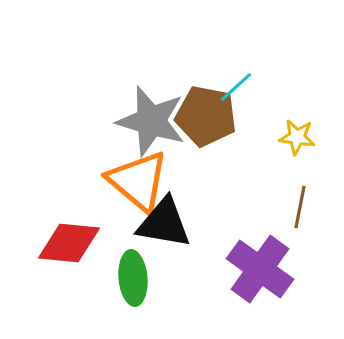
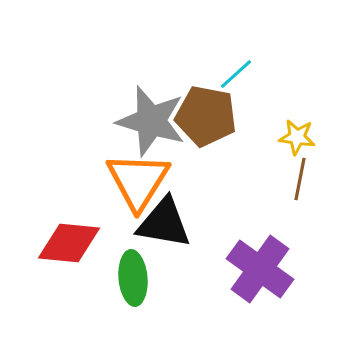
cyan line: moved 13 px up
orange triangle: rotated 22 degrees clockwise
brown line: moved 28 px up
